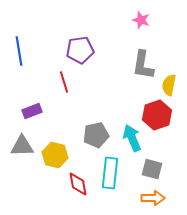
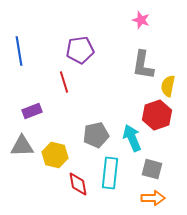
yellow semicircle: moved 1 px left, 1 px down
